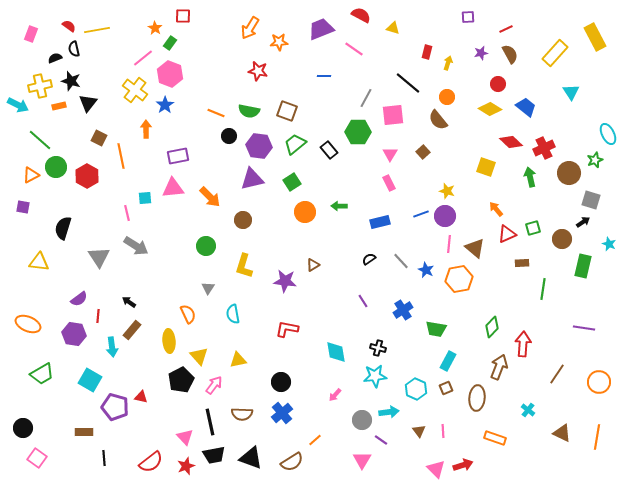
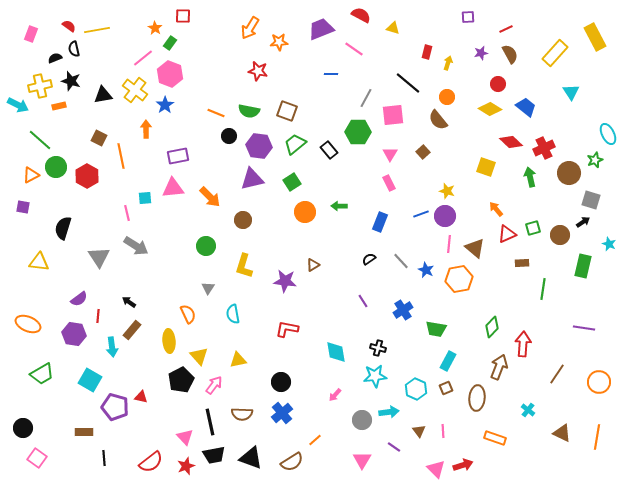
blue line at (324, 76): moved 7 px right, 2 px up
black triangle at (88, 103): moved 15 px right, 8 px up; rotated 42 degrees clockwise
blue rectangle at (380, 222): rotated 54 degrees counterclockwise
brown circle at (562, 239): moved 2 px left, 4 px up
purple line at (381, 440): moved 13 px right, 7 px down
